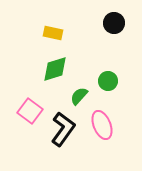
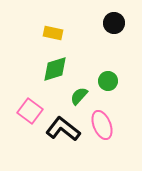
black L-shape: rotated 88 degrees counterclockwise
